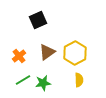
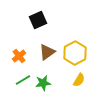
yellow semicircle: rotated 32 degrees clockwise
